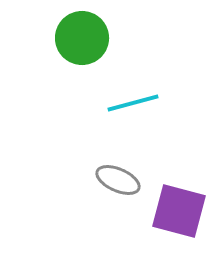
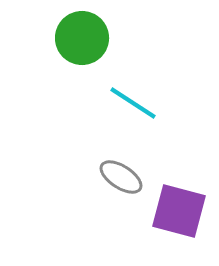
cyan line: rotated 48 degrees clockwise
gray ellipse: moved 3 px right, 3 px up; rotated 9 degrees clockwise
